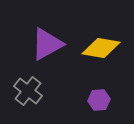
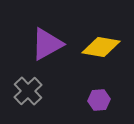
yellow diamond: moved 1 px up
gray cross: rotated 8 degrees clockwise
